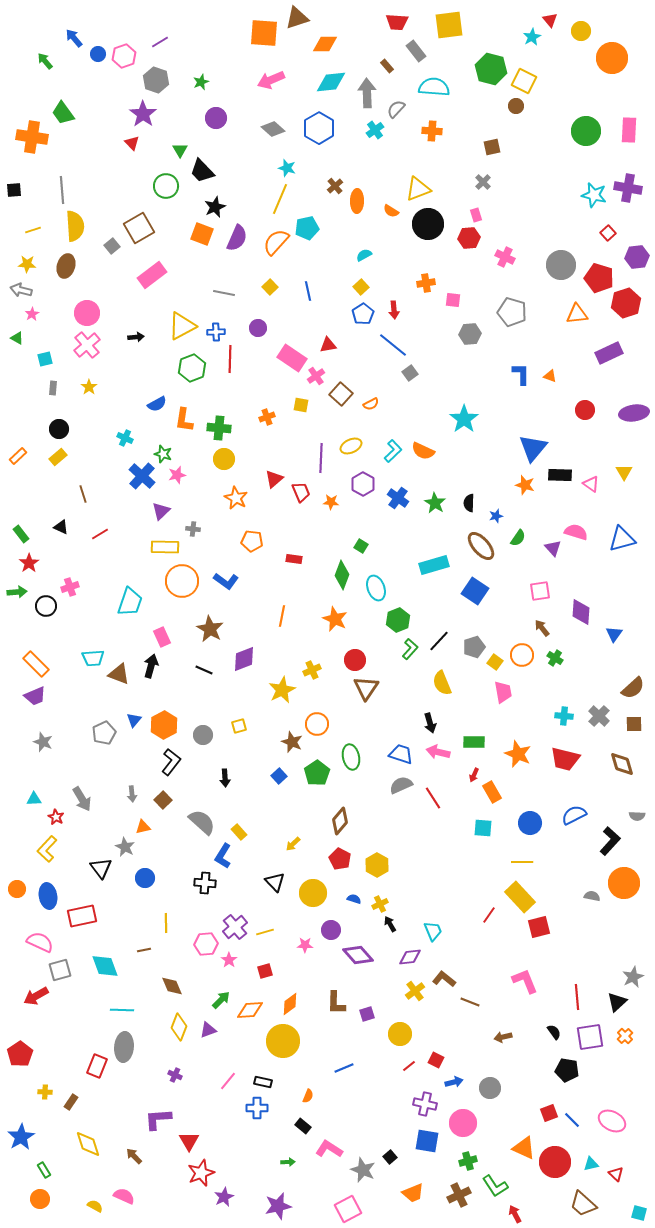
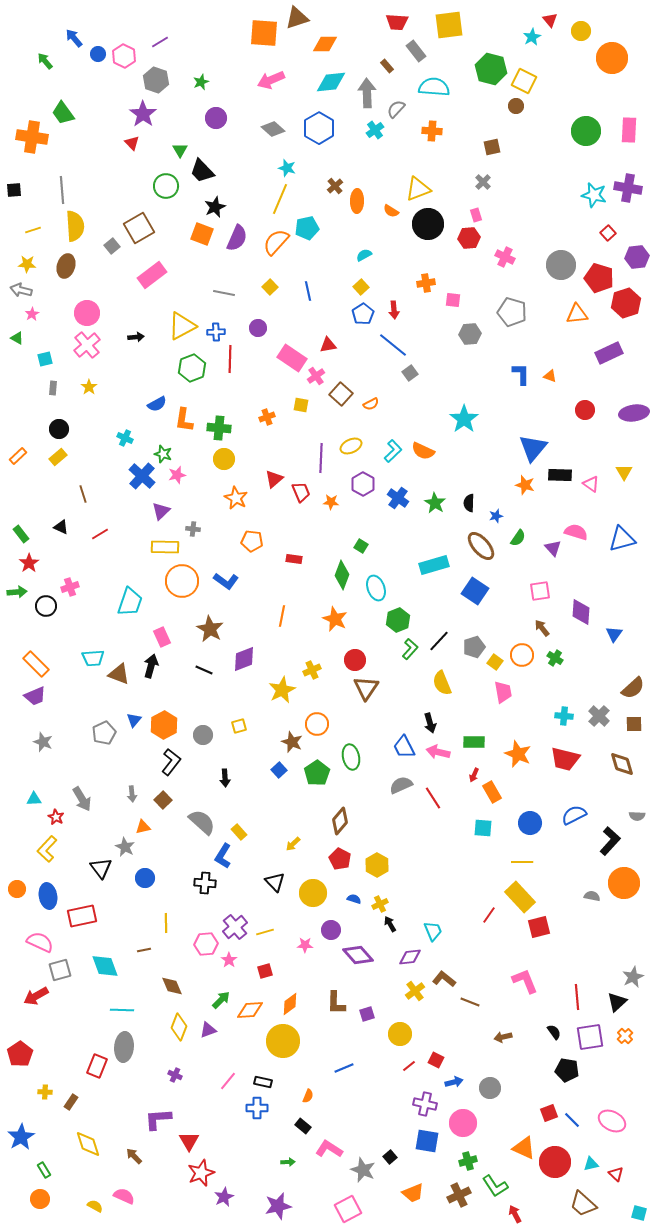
pink hexagon at (124, 56): rotated 15 degrees counterclockwise
blue trapezoid at (401, 754): moved 3 px right, 7 px up; rotated 135 degrees counterclockwise
blue square at (279, 776): moved 6 px up
